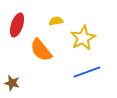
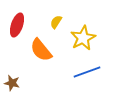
yellow semicircle: moved 1 px down; rotated 48 degrees counterclockwise
